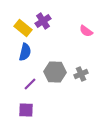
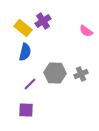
gray hexagon: moved 1 px down
